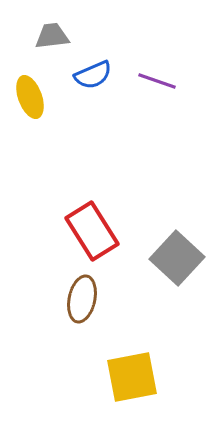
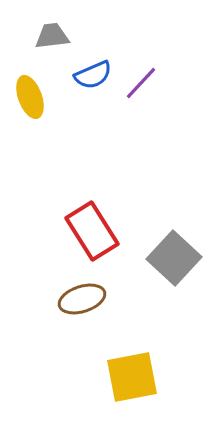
purple line: moved 16 px left, 2 px down; rotated 66 degrees counterclockwise
gray square: moved 3 px left
brown ellipse: rotated 60 degrees clockwise
